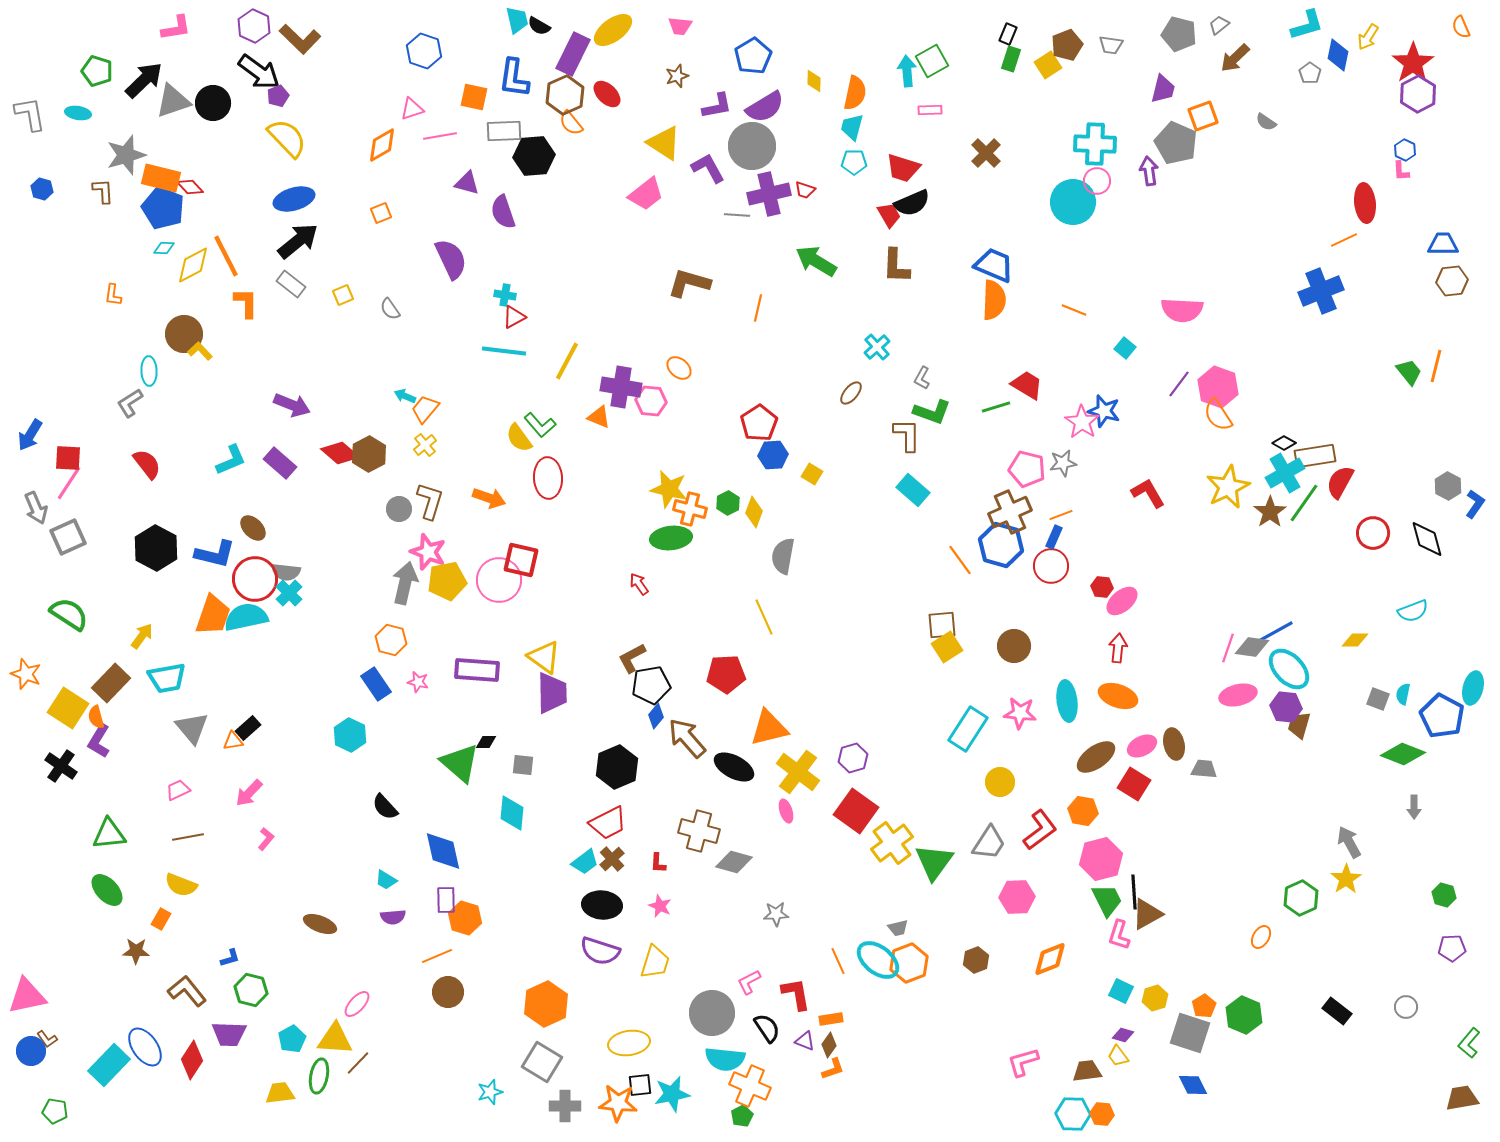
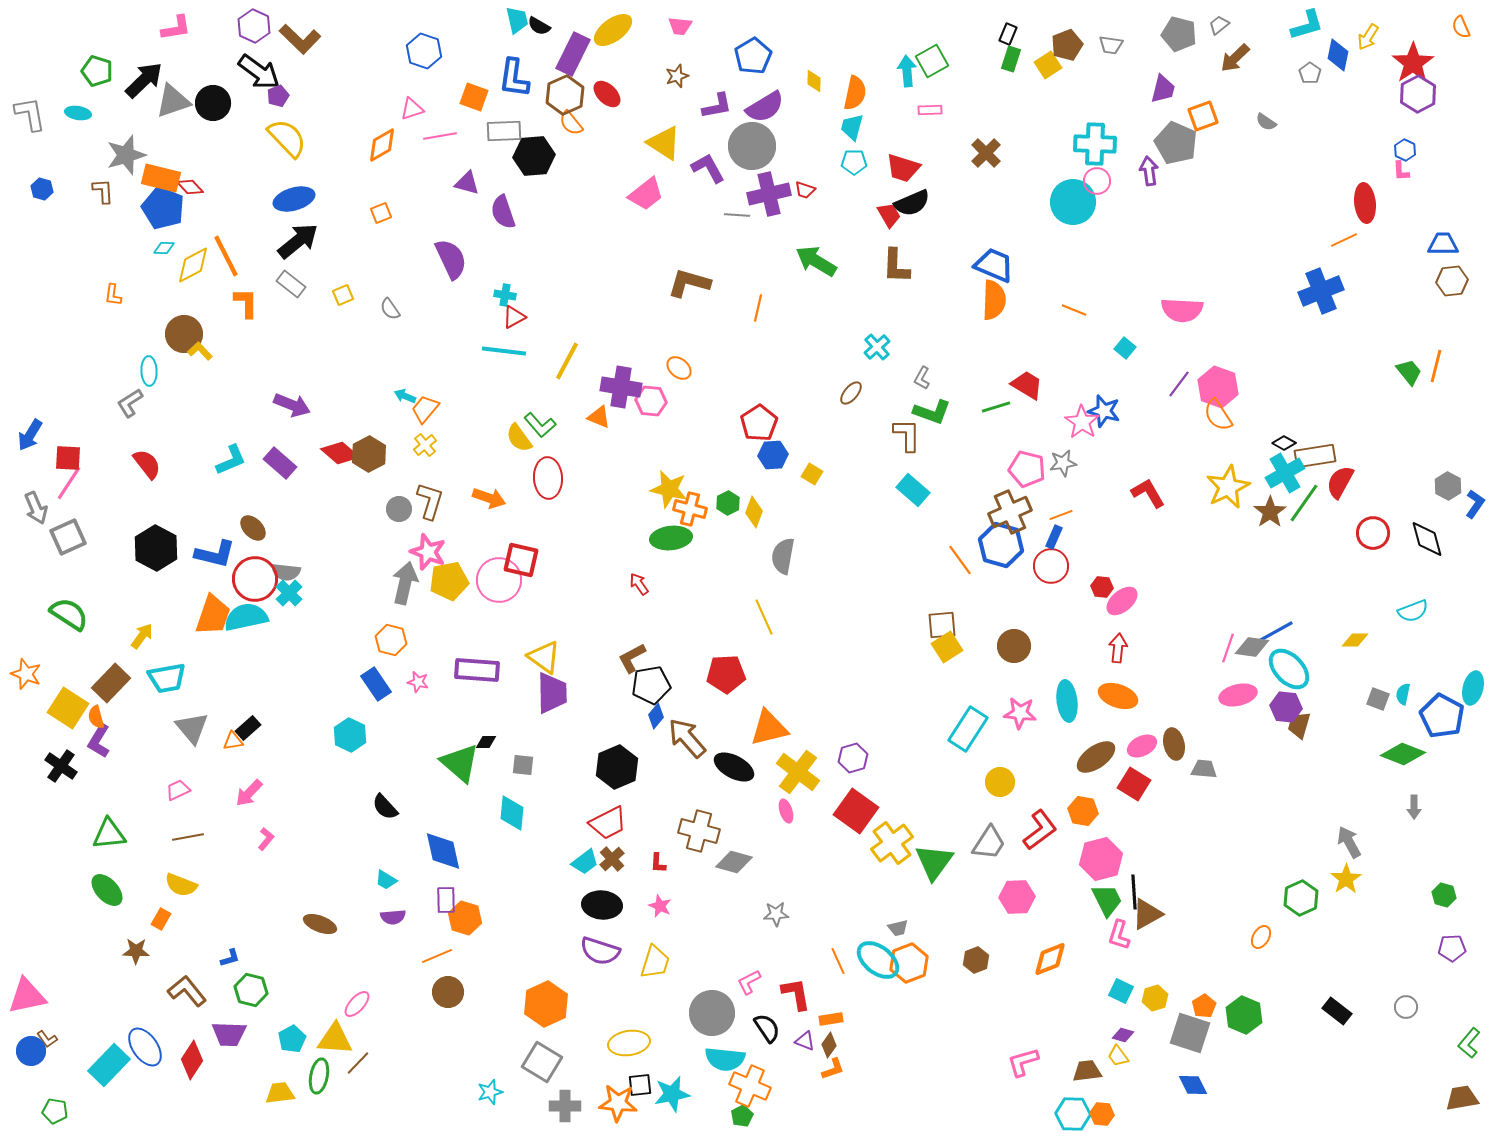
orange square at (474, 97): rotated 8 degrees clockwise
yellow pentagon at (447, 581): moved 2 px right
